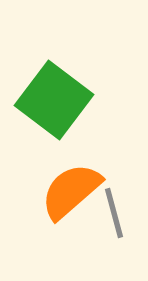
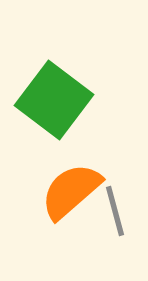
gray line: moved 1 px right, 2 px up
